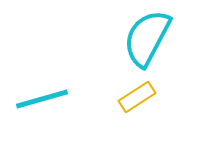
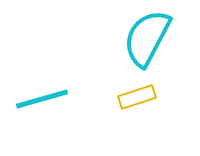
yellow rectangle: rotated 15 degrees clockwise
